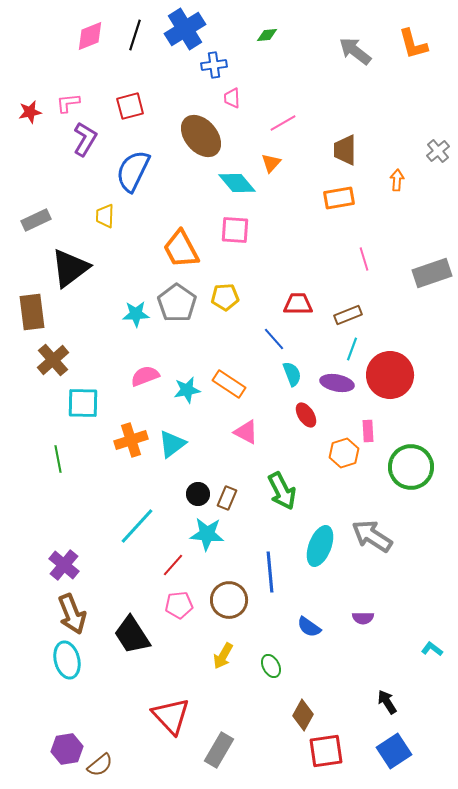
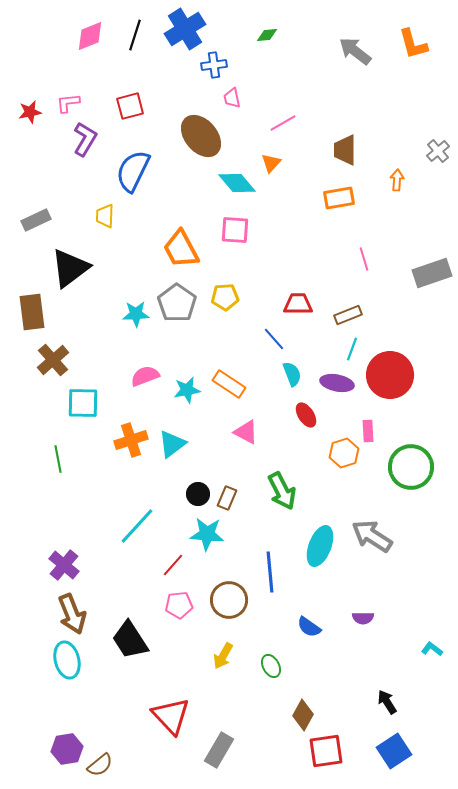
pink trapezoid at (232, 98): rotated 10 degrees counterclockwise
black trapezoid at (132, 635): moved 2 px left, 5 px down
